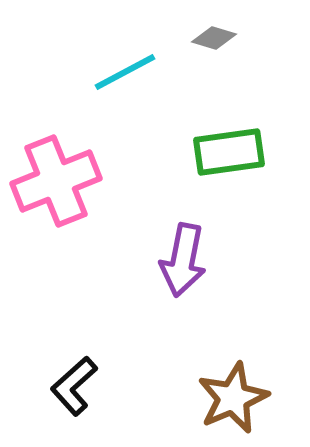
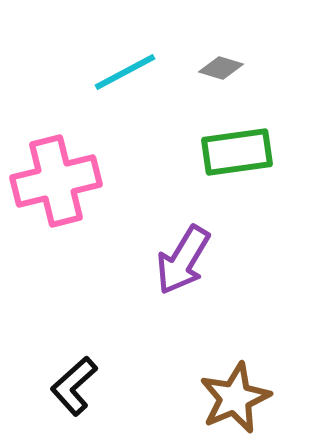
gray diamond: moved 7 px right, 30 px down
green rectangle: moved 8 px right
pink cross: rotated 8 degrees clockwise
purple arrow: rotated 20 degrees clockwise
brown star: moved 2 px right
